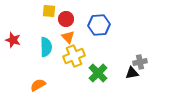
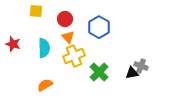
yellow square: moved 13 px left
red circle: moved 1 px left
blue hexagon: moved 2 px down; rotated 25 degrees counterclockwise
red star: moved 4 px down
cyan semicircle: moved 2 px left, 1 px down
gray cross: moved 1 px right, 4 px down; rotated 32 degrees clockwise
green cross: moved 1 px right, 1 px up
orange semicircle: moved 7 px right
